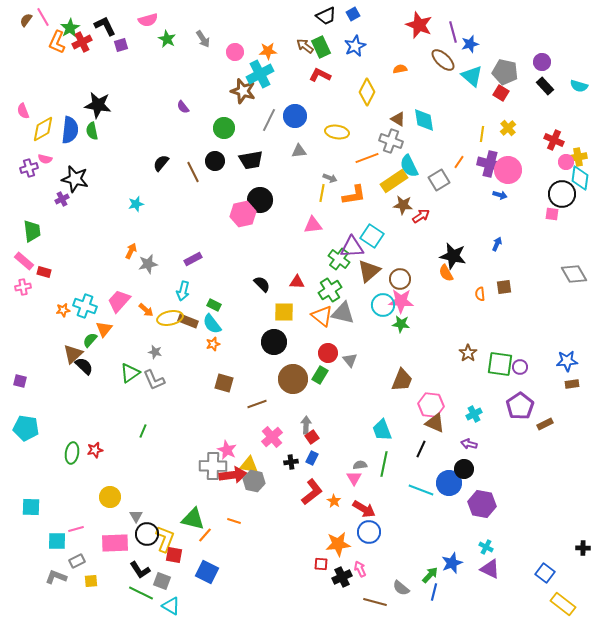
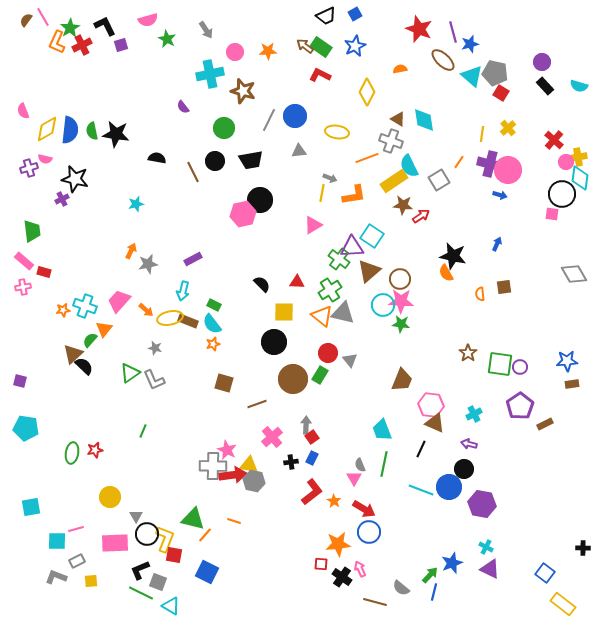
blue square at (353, 14): moved 2 px right
red star at (419, 25): moved 4 px down
gray arrow at (203, 39): moved 3 px right, 9 px up
red cross at (82, 42): moved 3 px down
green rectangle at (321, 47): rotated 30 degrees counterclockwise
gray pentagon at (505, 72): moved 10 px left, 1 px down
cyan cross at (260, 74): moved 50 px left; rotated 16 degrees clockwise
black star at (98, 105): moved 18 px right, 29 px down
yellow diamond at (43, 129): moved 4 px right
red cross at (554, 140): rotated 18 degrees clockwise
black semicircle at (161, 163): moved 4 px left, 5 px up; rotated 60 degrees clockwise
pink triangle at (313, 225): rotated 24 degrees counterclockwise
gray star at (155, 352): moved 4 px up
gray semicircle at (360, 465): rotated 104 degrees counterclockwise
blue circle at (449, 483): moved 4 px down
cyan square at (31, 507): rotated 12 degrees counterclockwise
black L-shape at (140, 570): rotated 100 degrees clockwise
black cross at (342, 577): rotated 30 degrees counterclockwise
gray square at (162, 581): moved 4 px left, 1 px down
